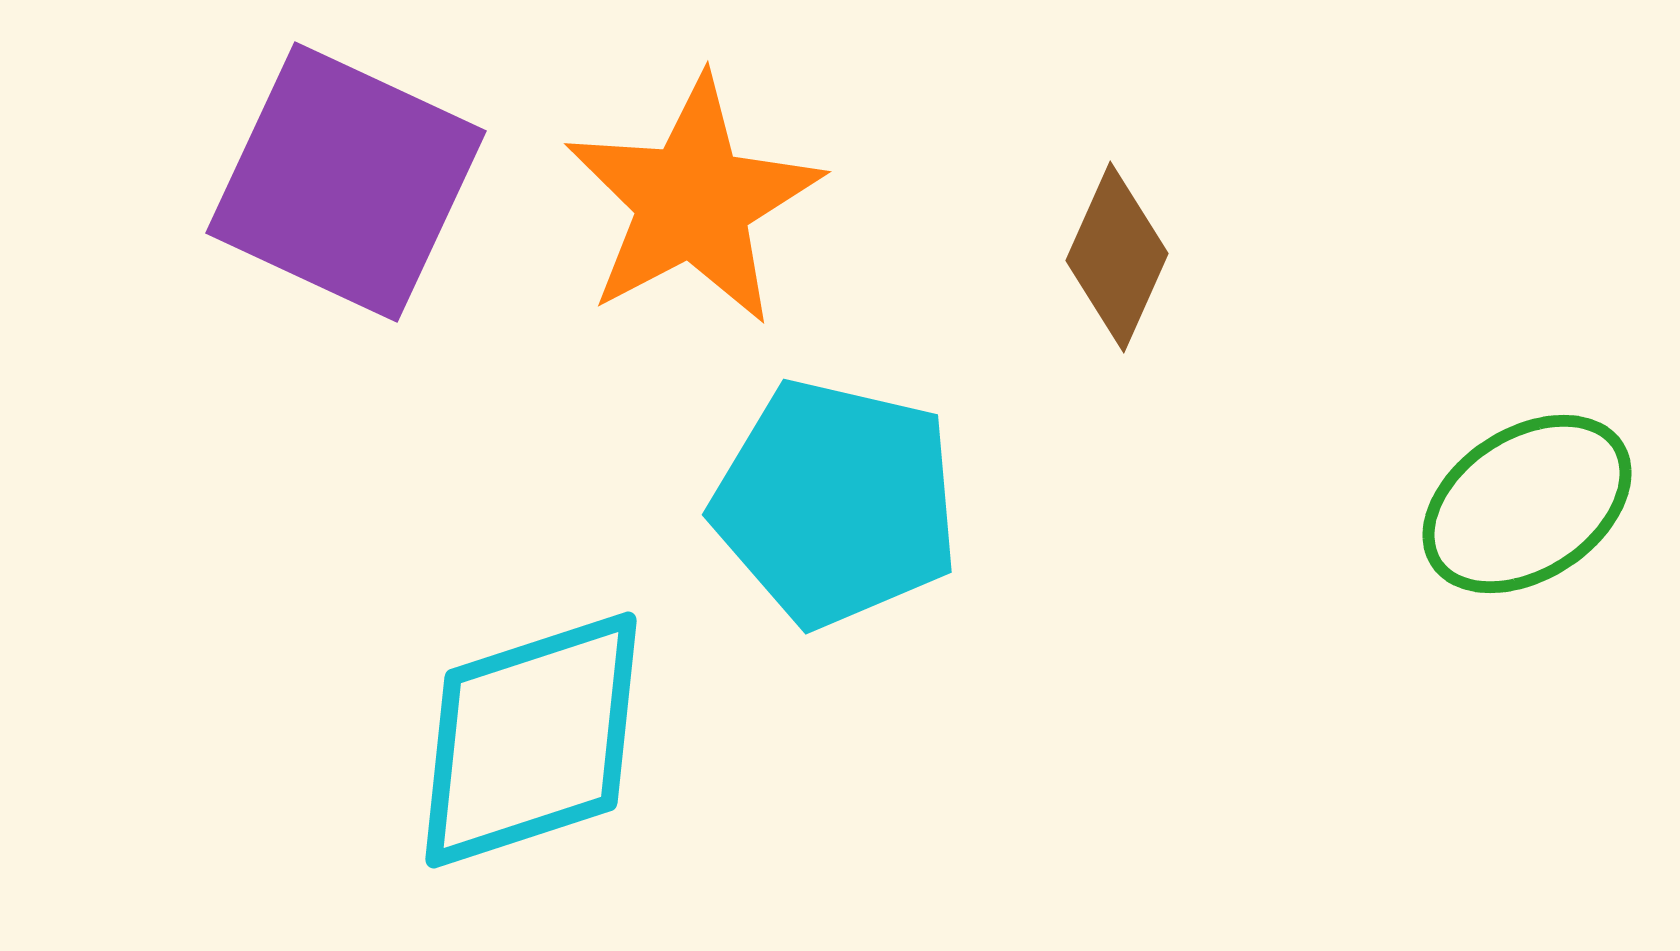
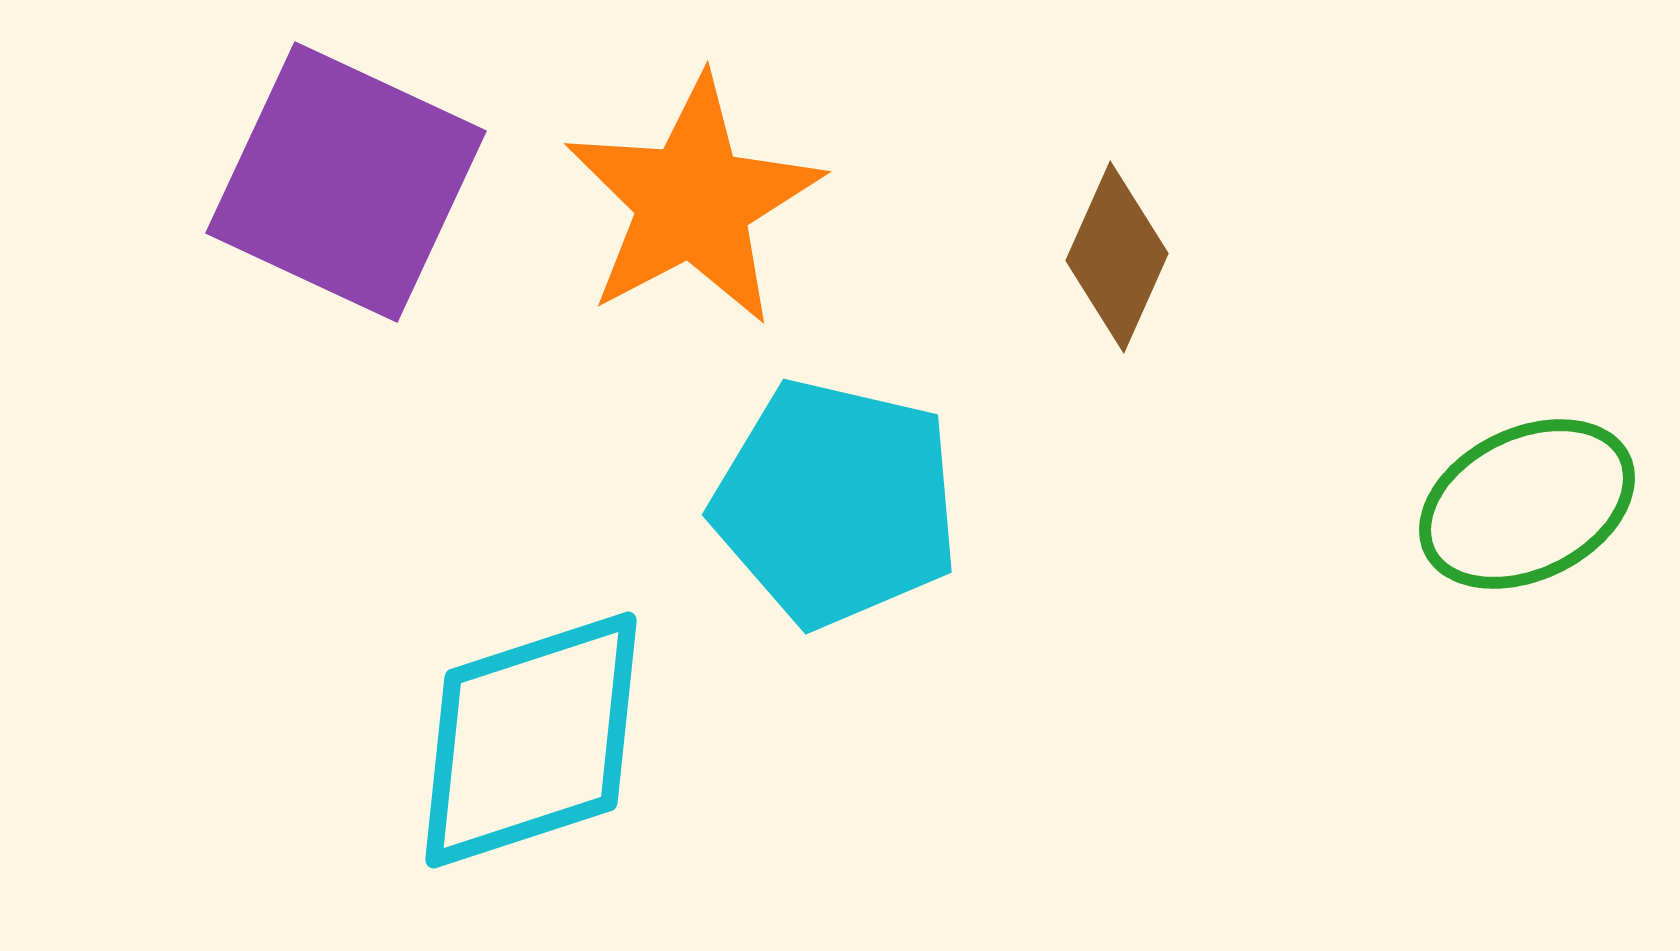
green ellipse: rotated 7 degrees clockwise
